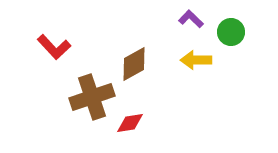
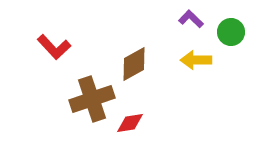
brown cross: moved 2 px down
